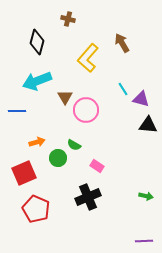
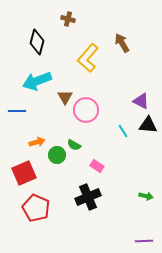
cyan line: moved 42 px down
purple triangle: moved 2 px down; rotated 12 degrees clockwise
green circle: moved 1 px left, 3 px up
red pentagon: moved 1 px up
